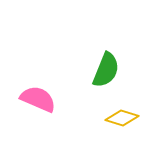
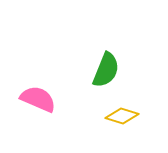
yellow diamond: moved 2 px up
